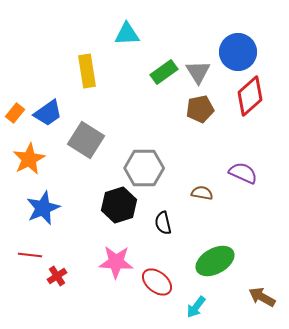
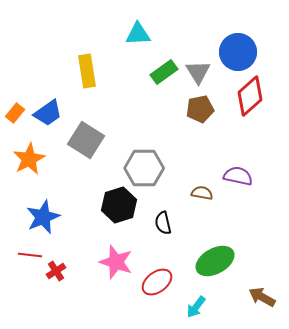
cyan triangle: moved 11 px right
purple semicircle: moved 5 px left, 3 px down; rotated 12 degrees counterclockwise
blue star: moved 9 px down
pink star: rotated 16 degrees clockwise
red cross: moved 1 px left, 5 px up
red ellipse: rotated 76 degrees counterclockwise
